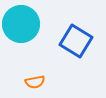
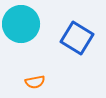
blue square: moved 1 px right, 3 px up
